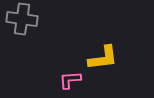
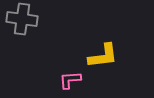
yellow L-shape: moved 2 px up
